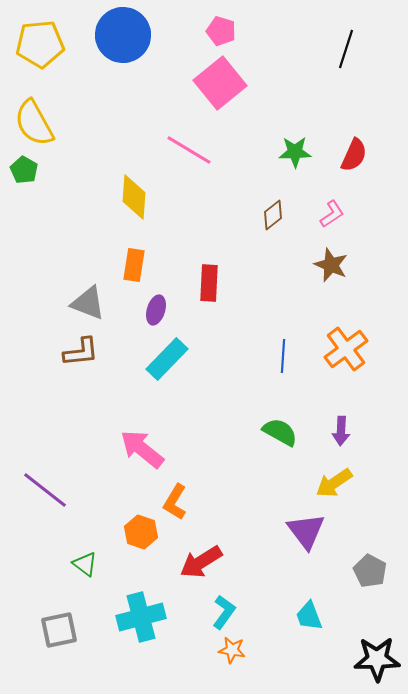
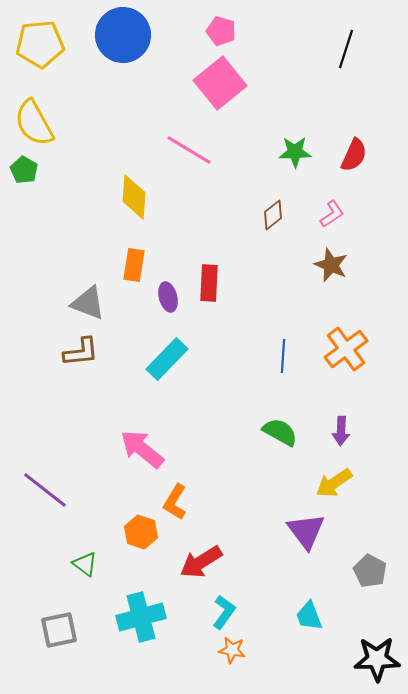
purple ellipse: moved 12 px right, 13 px up; rotated 32 degrees counterclockwise
